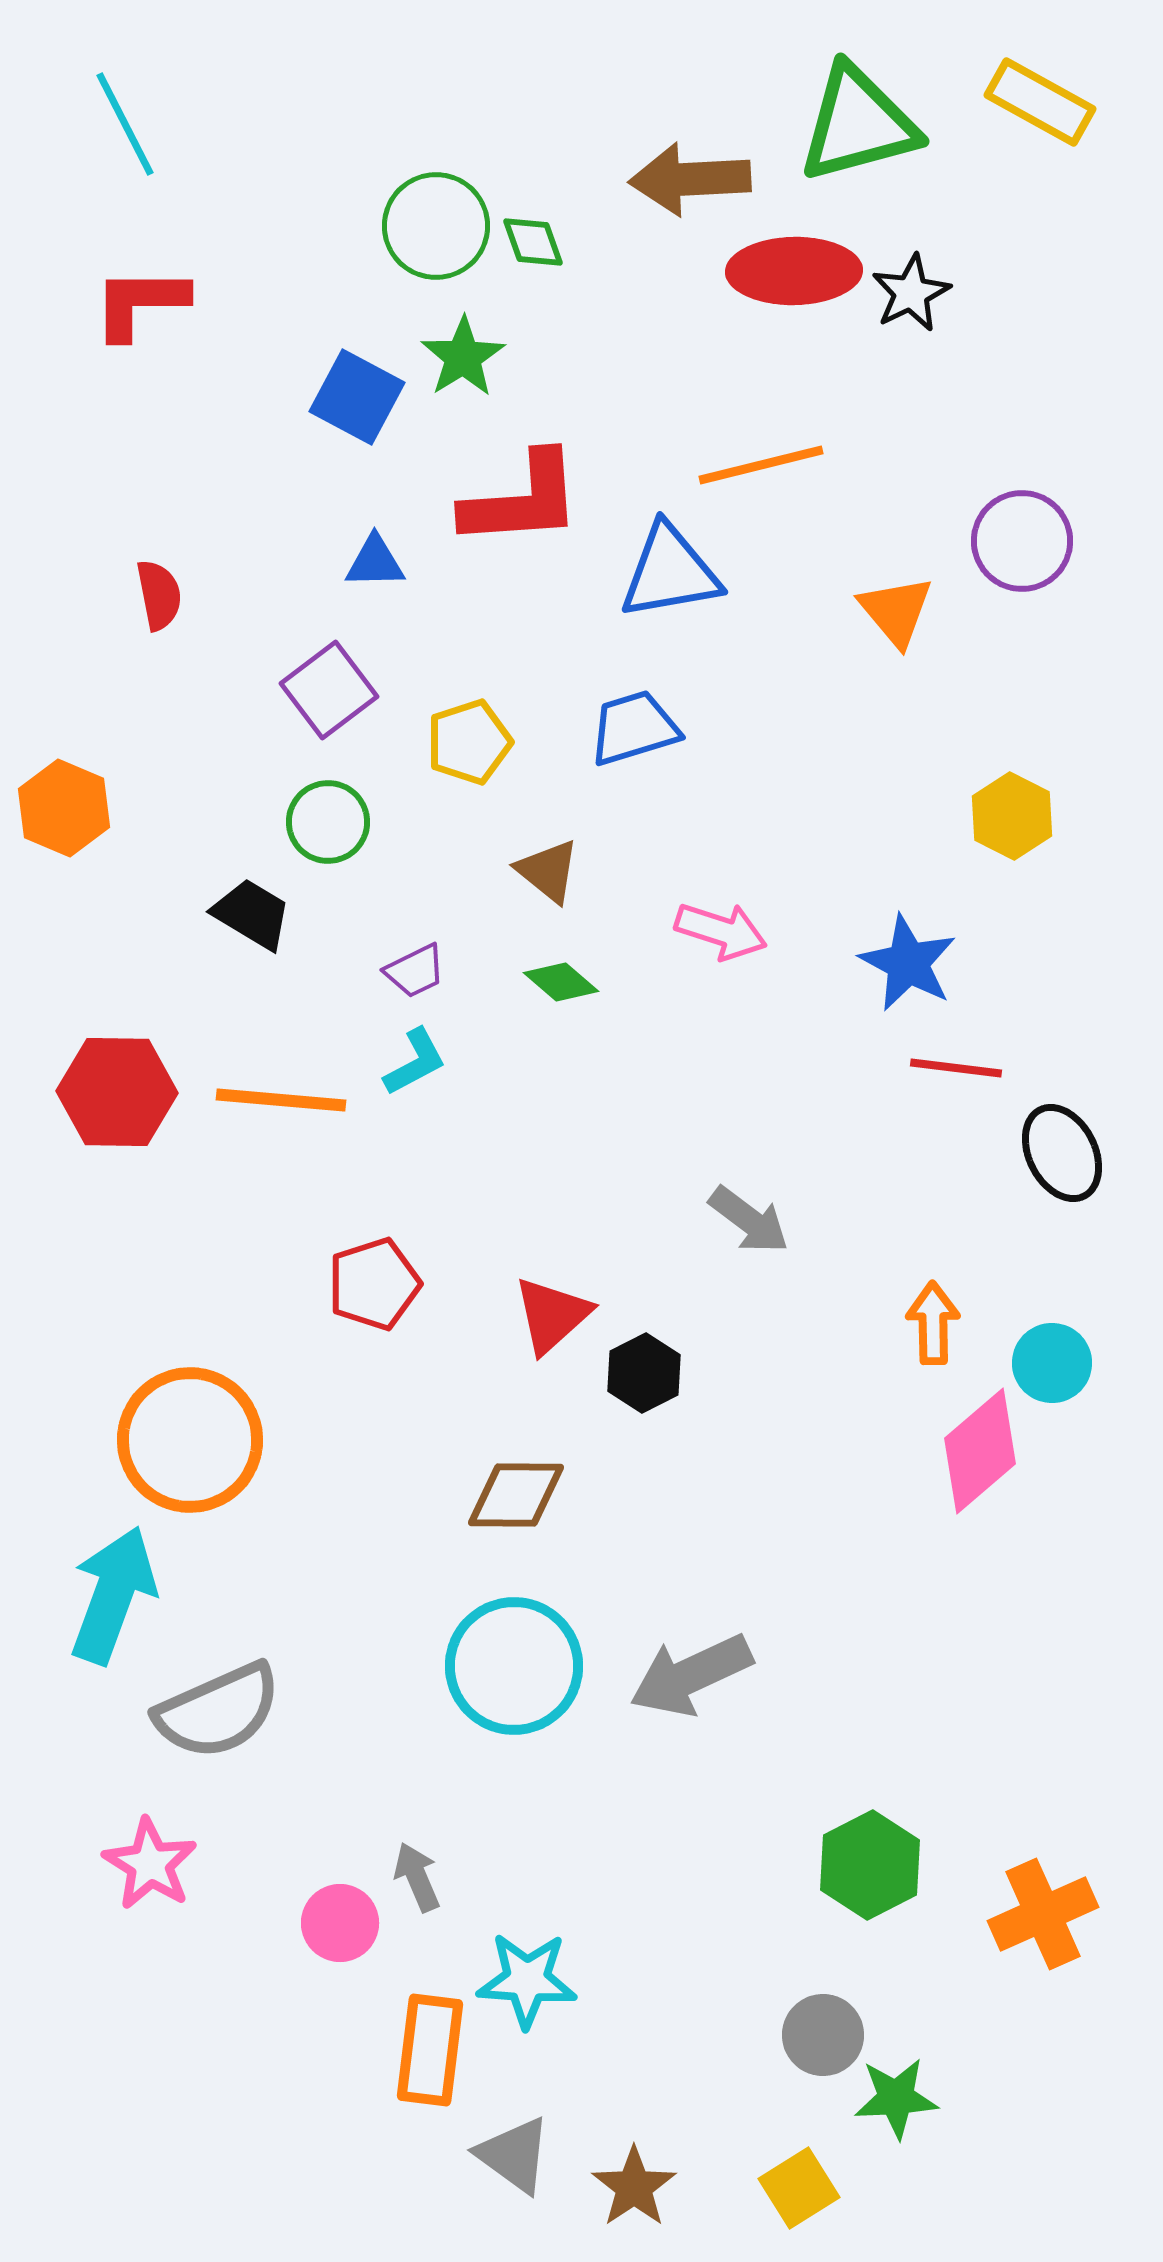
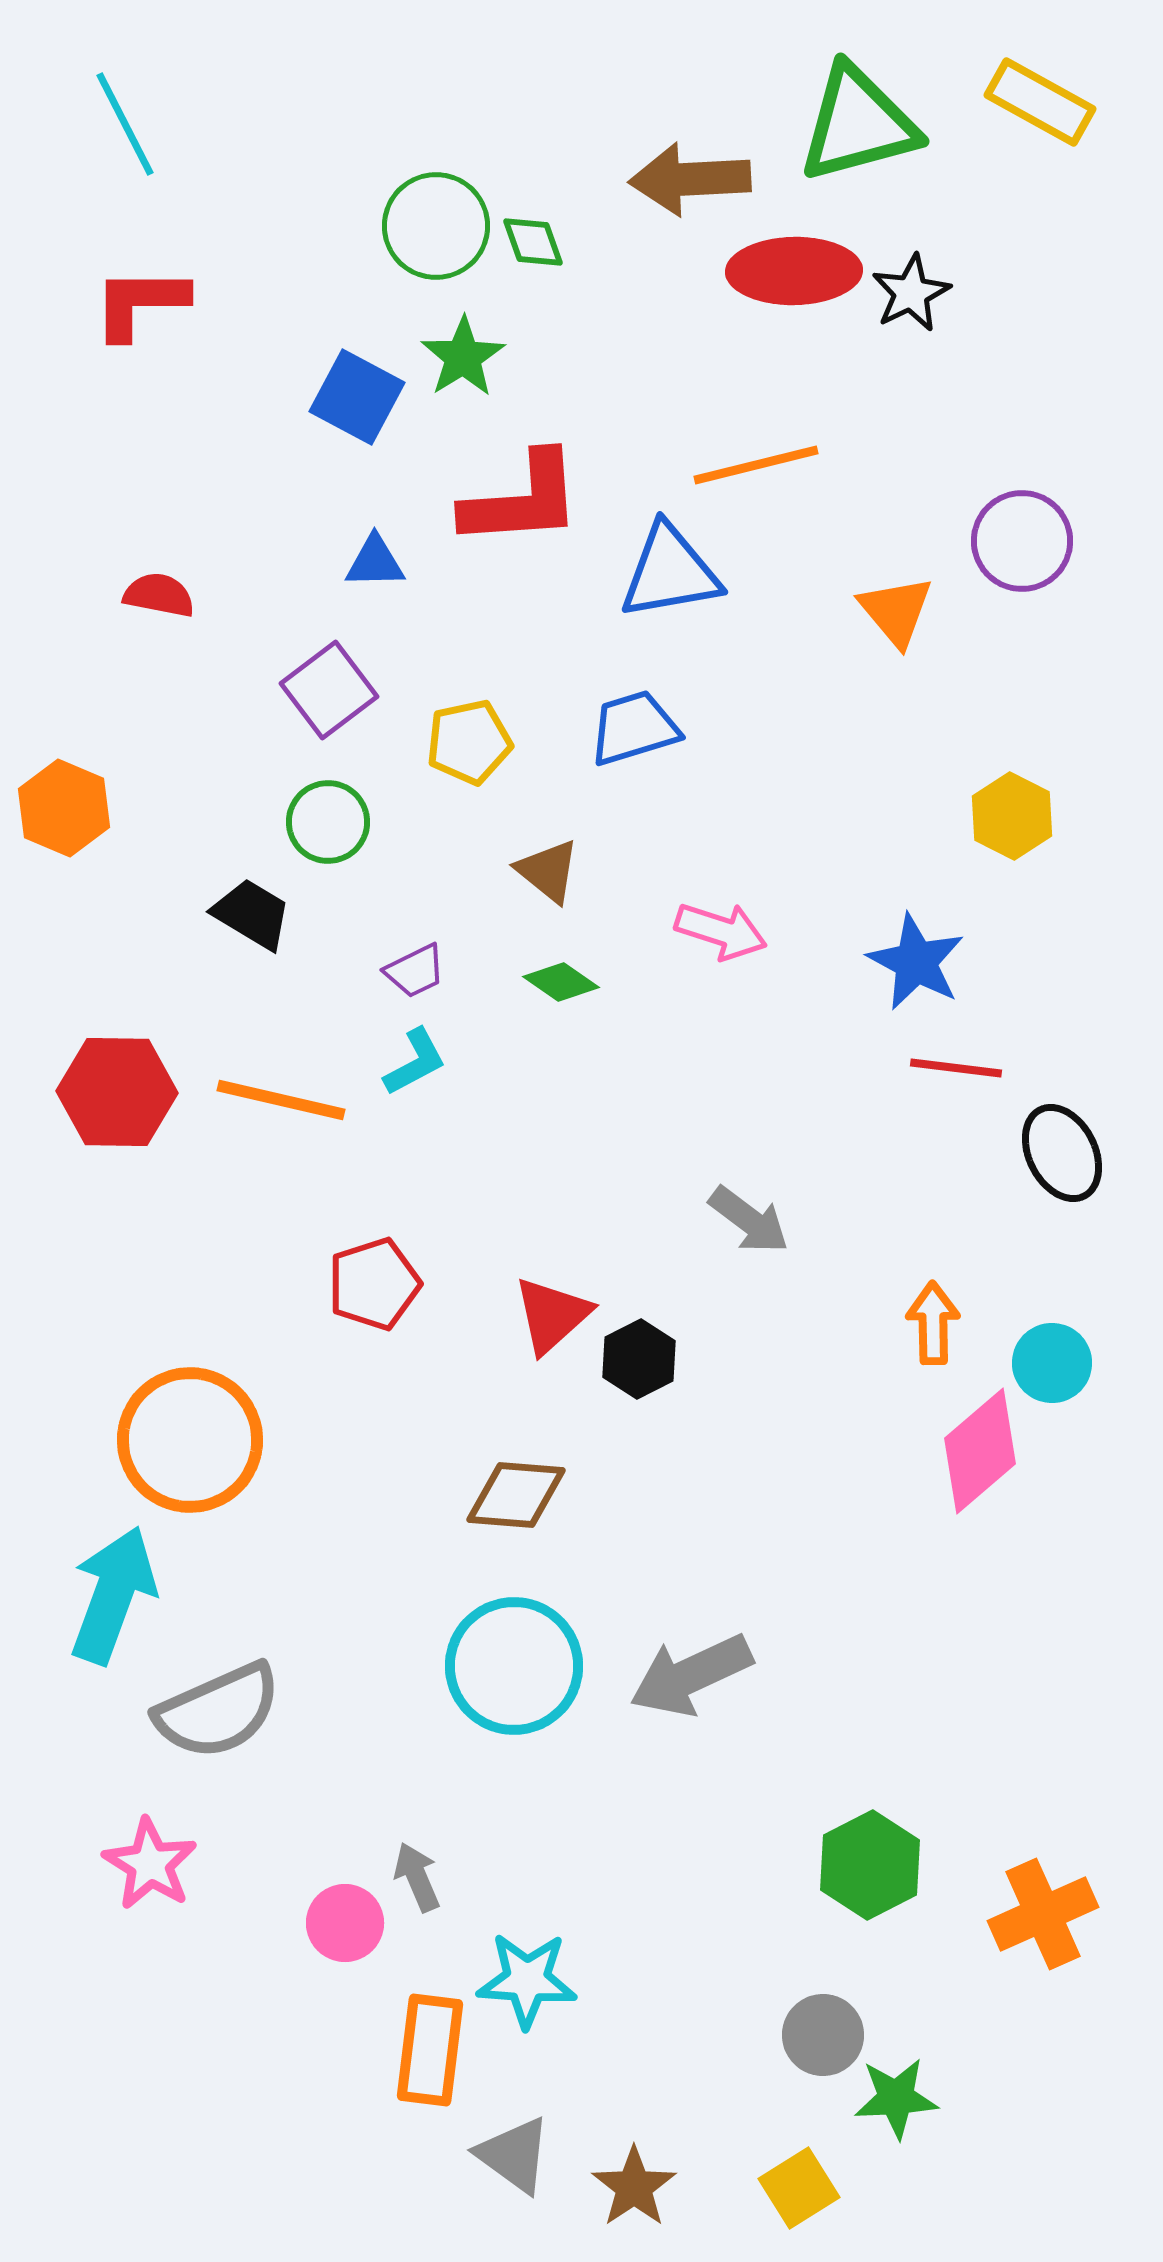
orange line at (761, 465): moved 5 px left
red semicircle at (159, 595): rotated 68 degrees counterclockwise
yellow pentagon at (469, 742): rotated 6 degrees clockwise
blue star at (908, 963): moved 8 px right, 1 px up
green diamond at (561, 982): rotated 6 degrees counterclockwise
orange line at (281, 1100): rotated 8 degrees clockwise
black hexagon at (644, 1373): moved 5 px left, 14 px up
brown diamond at (516, 1495): rotated 4 degrees clockwise
pink circle at (340, 1923): moved 5 px right
